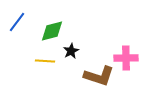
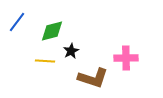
brown L-shape: moved 6 px left, 2 px down
